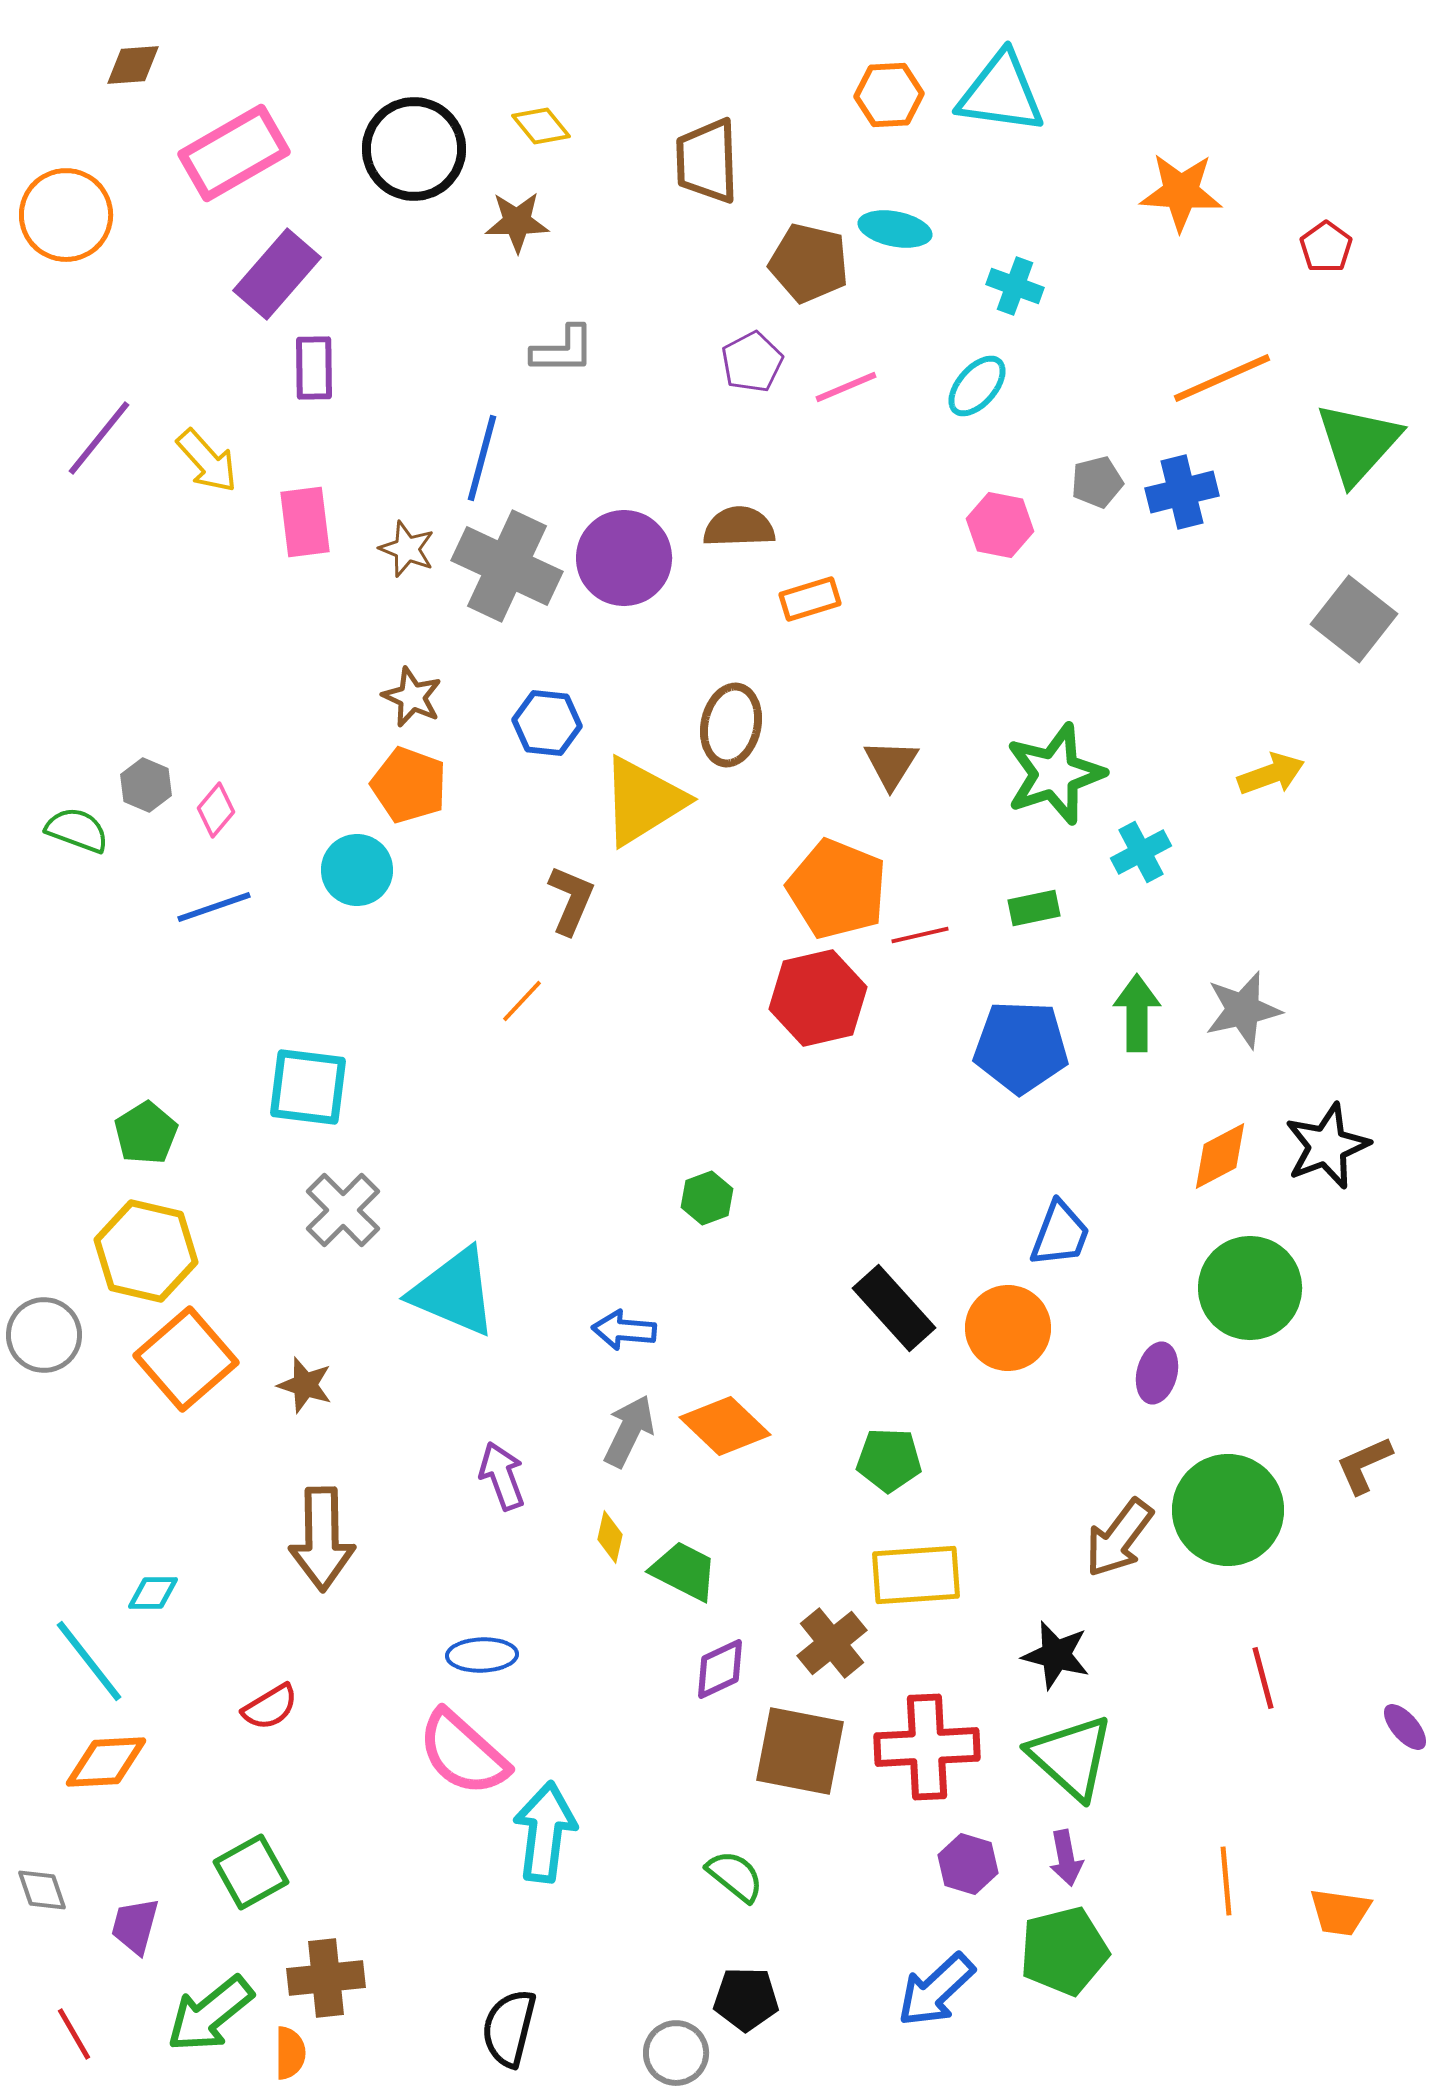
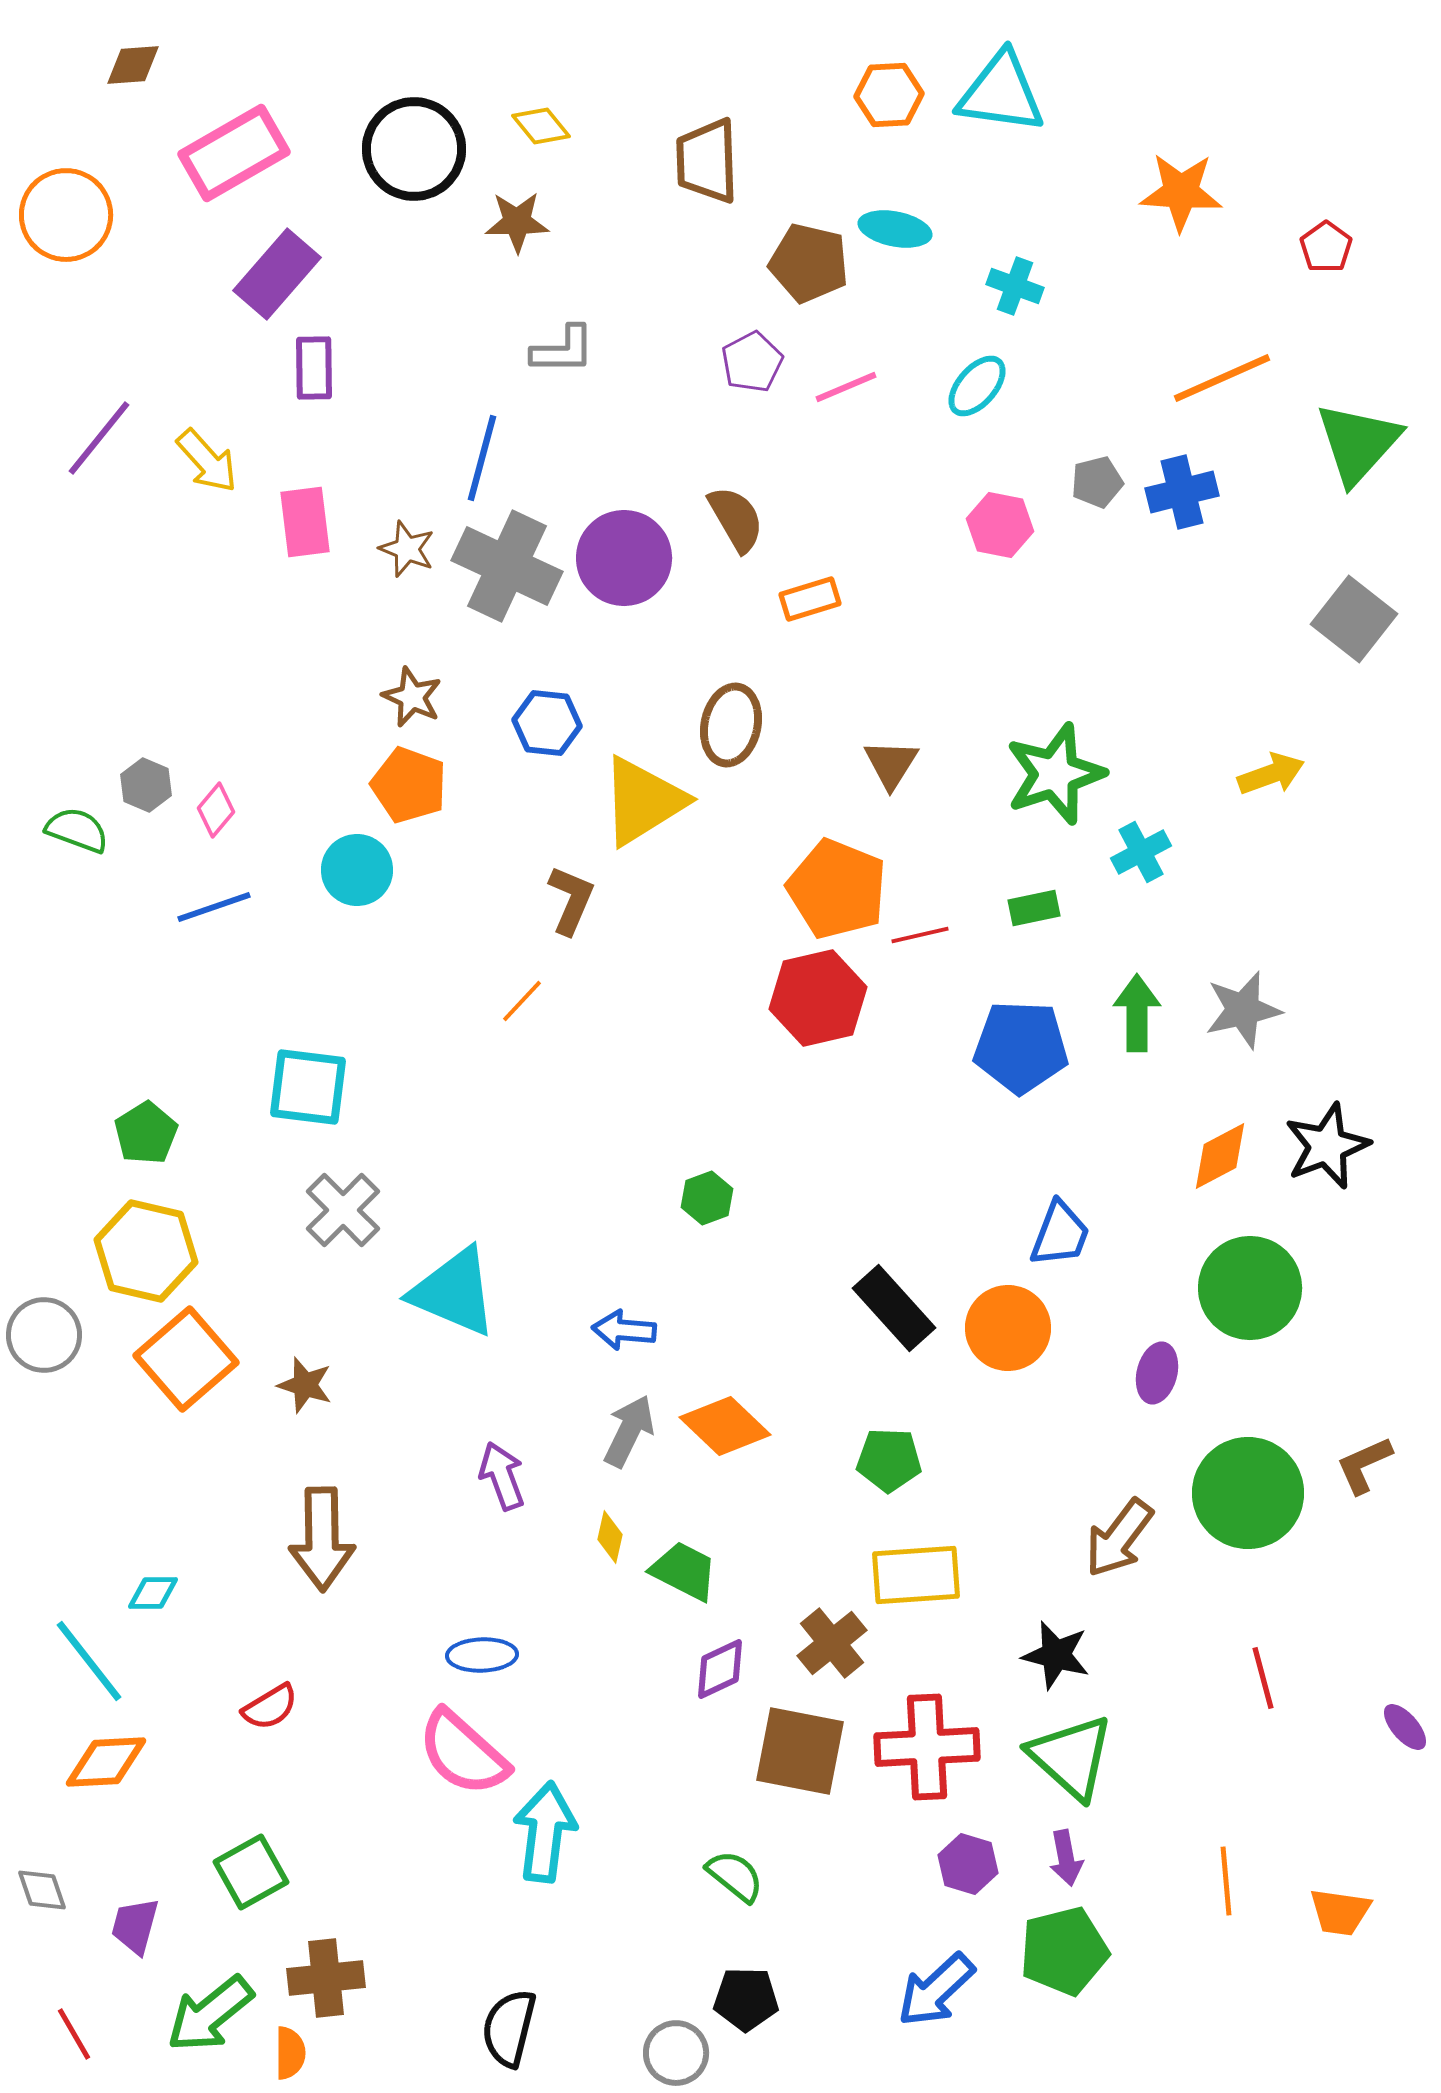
brown semicircle at (739, 527): moved 3 px left, 8 px up; rotated 62 degrees clockwise
green circle at (1228, 1510): moved 20 px right, 17 px up
